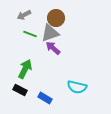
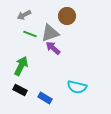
brown circle: moved 11 px right, 2 px up
green arrow: moved 4 px left, 3 px up
